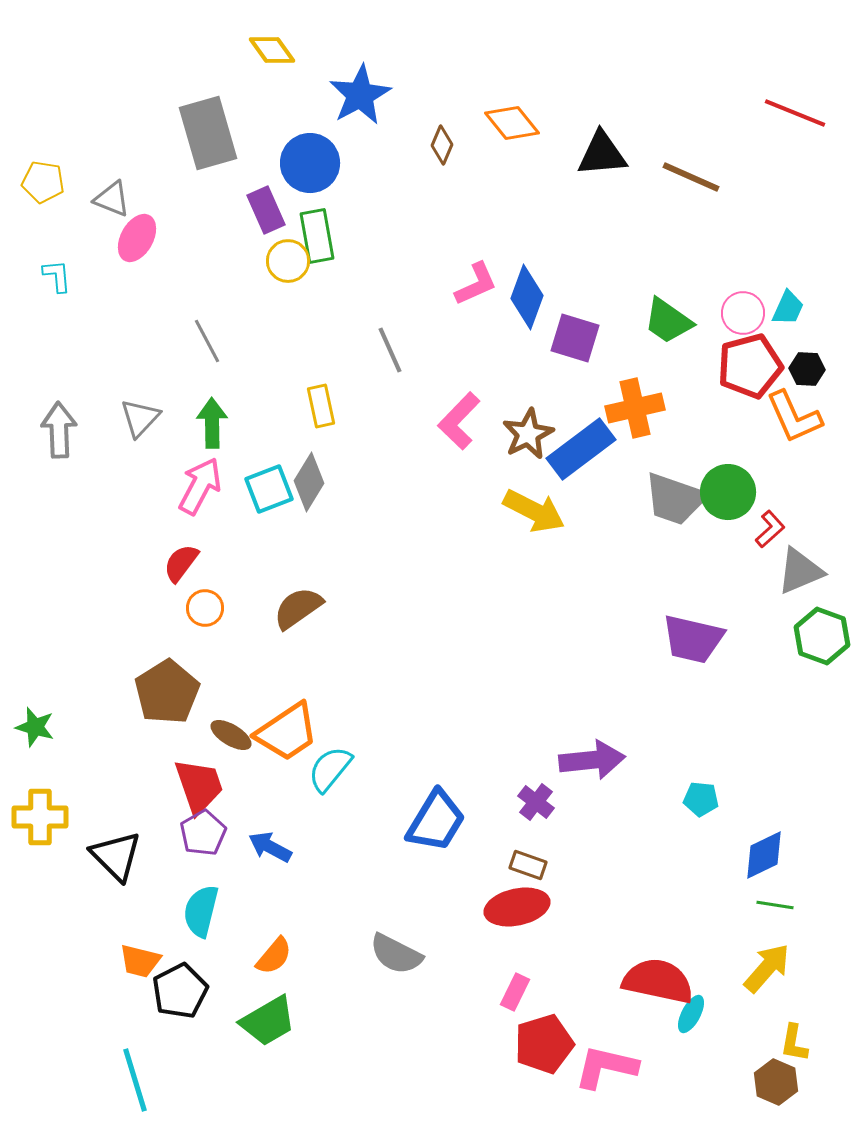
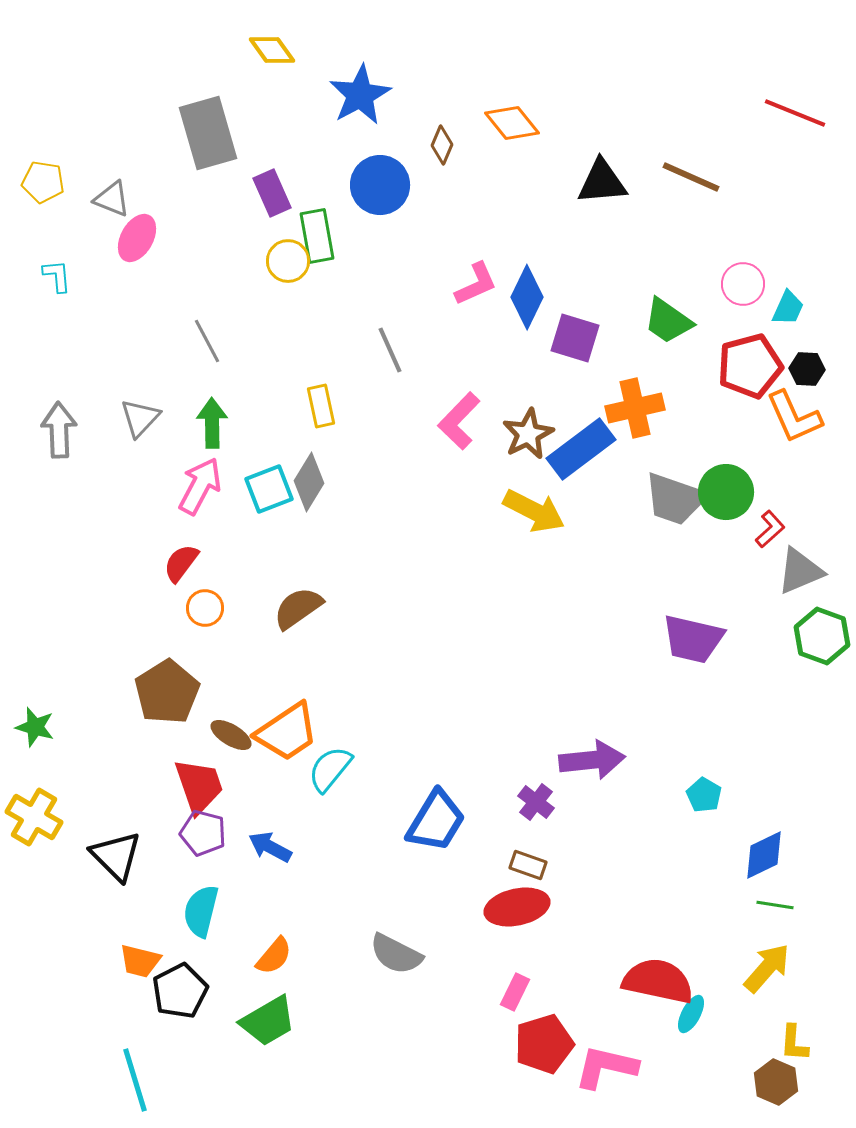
black triangle at (602, 154): moved 28 px down
blue circle at (310, 163): moved 70 px right, 22 px down
purple rectangle at (266, 210): moved 6 px right, 17 px up
blue diamond at (527, 297): rotated 6 degrees clockwise
pink circle at (743, 313): moved 29 px up
green circle at (728, 492): moved 2 px left
cyan pentagon at (701, 799): moved 3 px right, 4 px up; rotated 24 degrees clockwise
yellow cross at (40, 817): moved 6 px left; rotated 30 degrees clockwise
purple pentagon at (203, 833): rotated 27 degrees counterclockwise
yellow L-shape at (794, 1043): rotated 6 degrees counterclockwise
